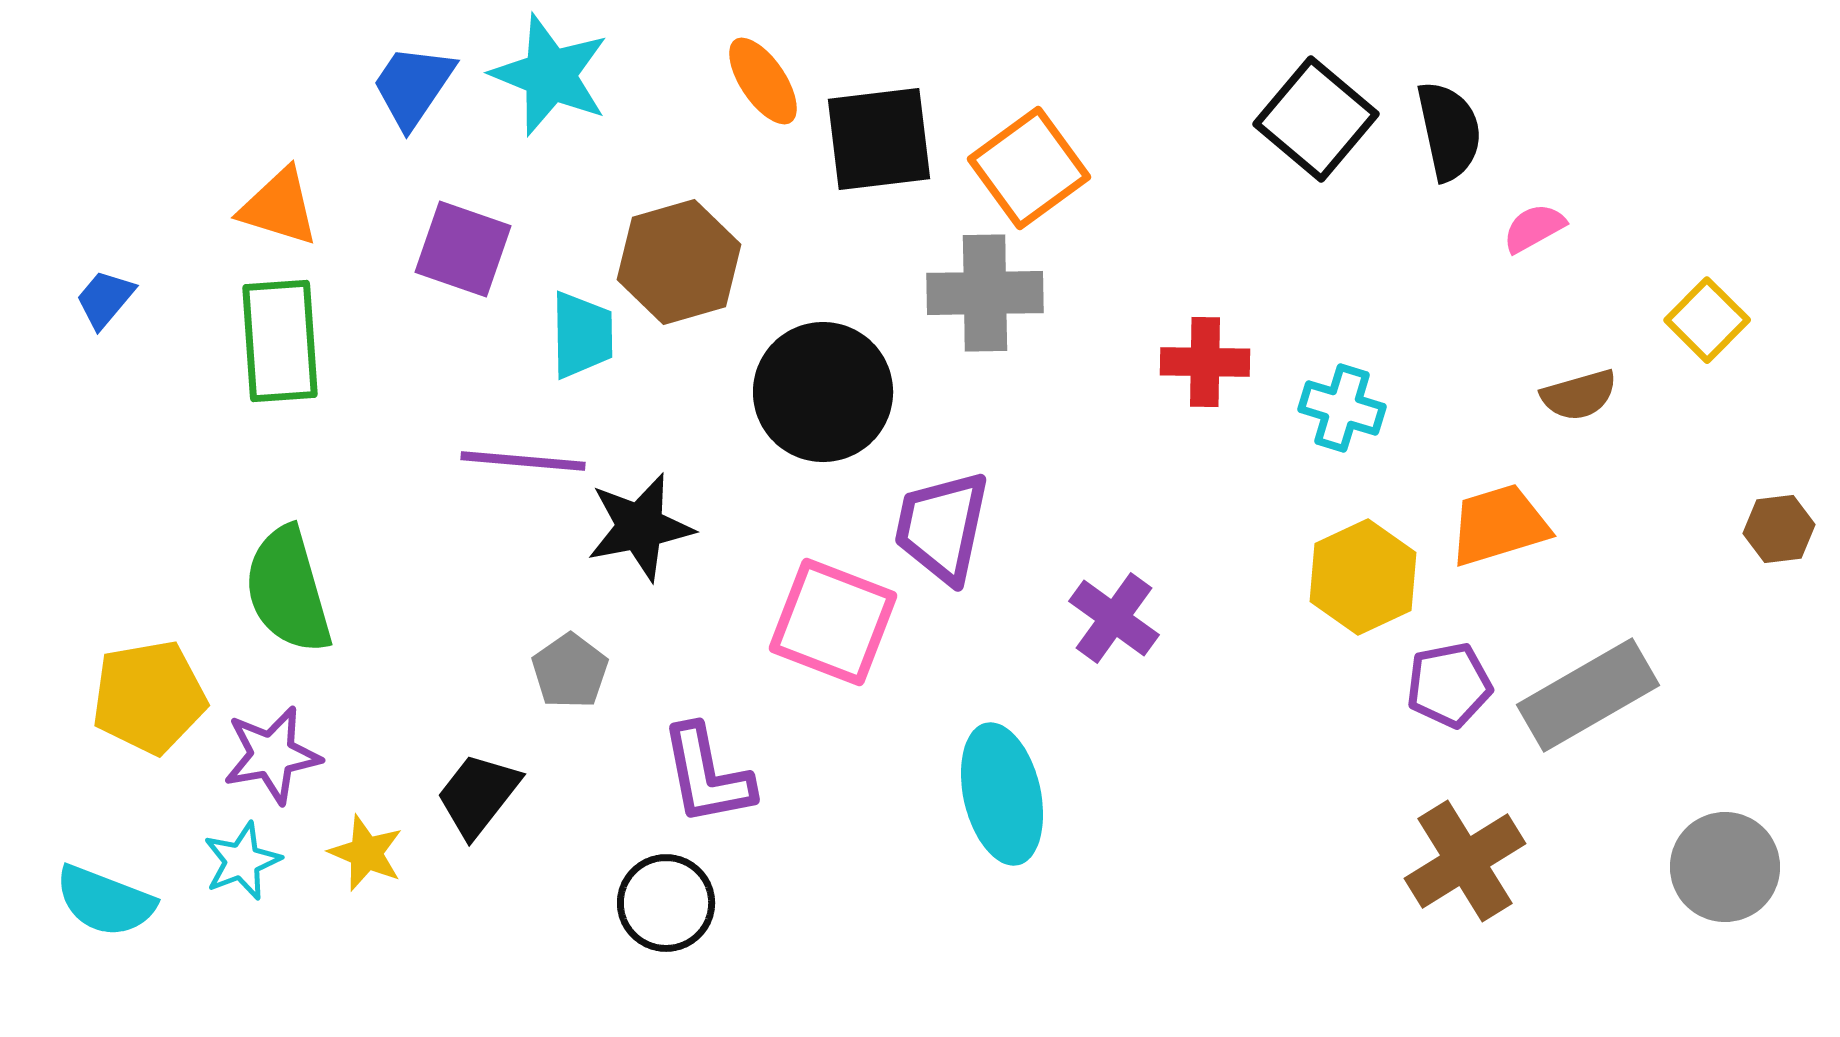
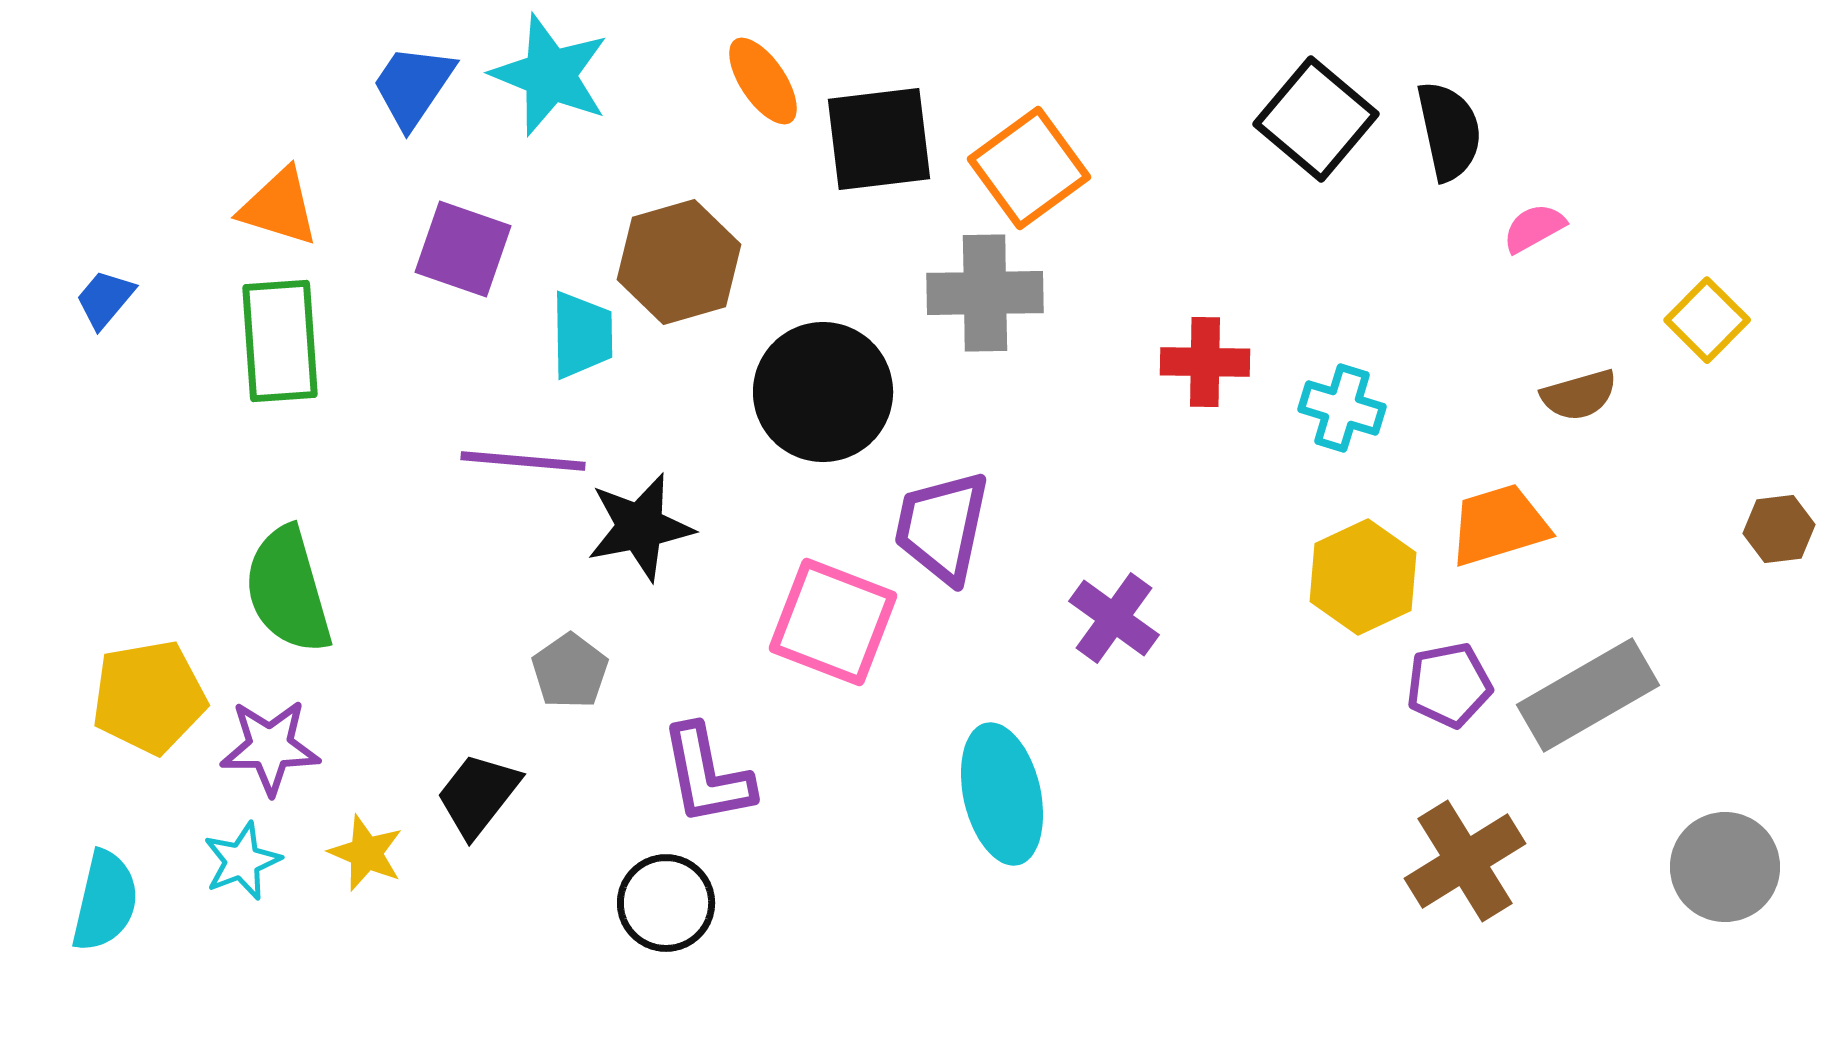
purple star at (272, 755): moved 2 px left, 8 px up; rotated 10 degrees clockwise
cyan semicircle at (105, 901): rotated 98 degrees counterclockwise
